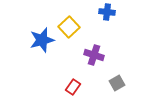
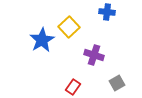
blue star: rotated 15 degrees counterclockwise
